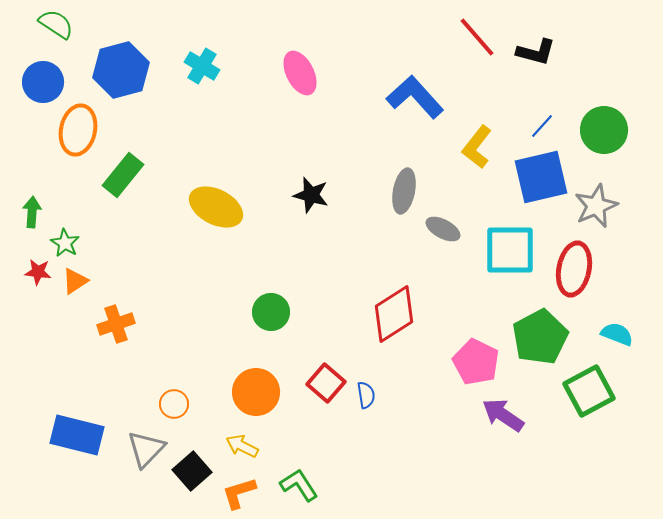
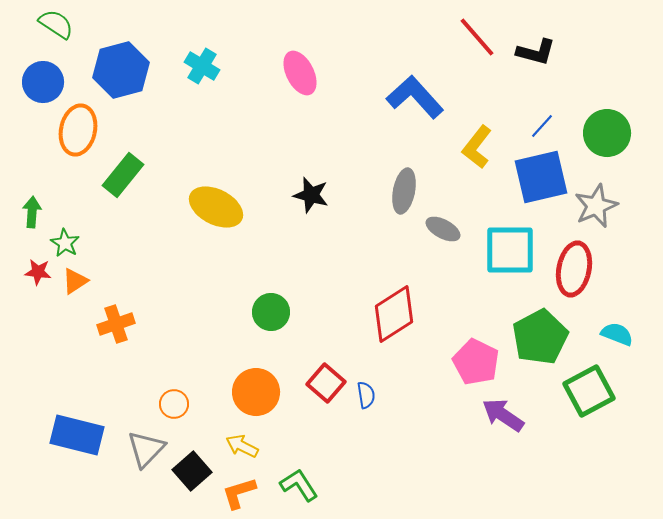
green circle at (604, 130): moved 3 px right, 3 px down
